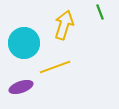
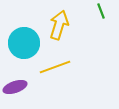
green line: moved 1 px right, 1 px up
yellow arrow: moved 5 px left
purple ellipse: moved 6 px left
